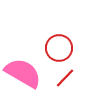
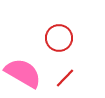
red circle: moved 10 px up
